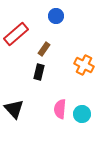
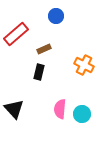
brown rectangle: rotated 32 degrees clockwise
